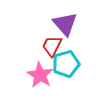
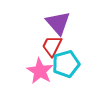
purple triangle: moved 7 px left, 1 px up
pink star: moved 4 px up
